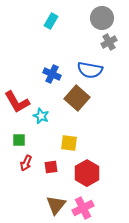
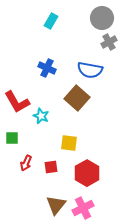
blue cross: moved 5 px left, 6 px up
green square: moved 7 px left, 2 px up
